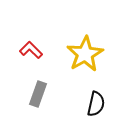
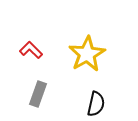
yellow star: moved 2 px right
